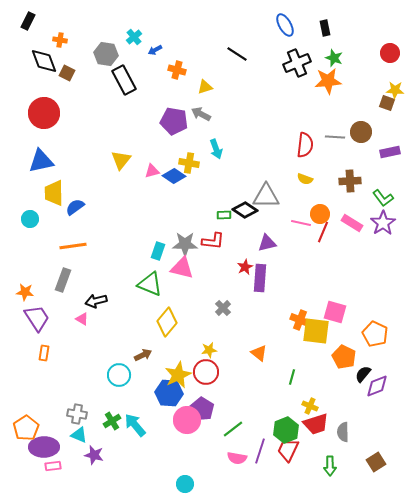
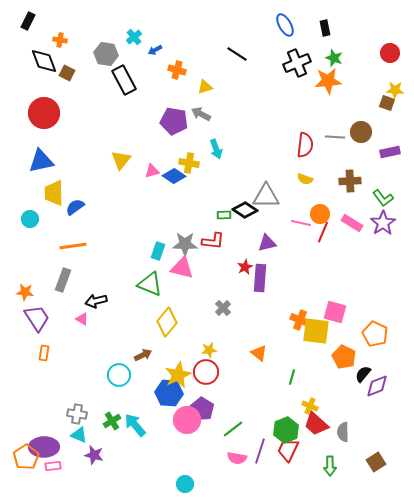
red trapezoid at (316, 424): rotated 60 degrees clockwise
orange pentagon at (26, 428): moved 29 px down
